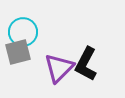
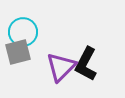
purple triangle: moved 2 px right, 1 px up
